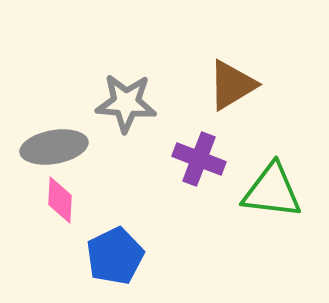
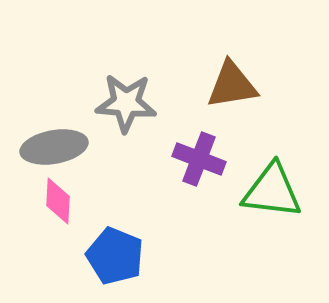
brown triangle: rotated 22 degrees clockwise
pink diamond: moved 2 px left, 1 px down
blue pentagon: rotated 24 degrees counterclockwise
